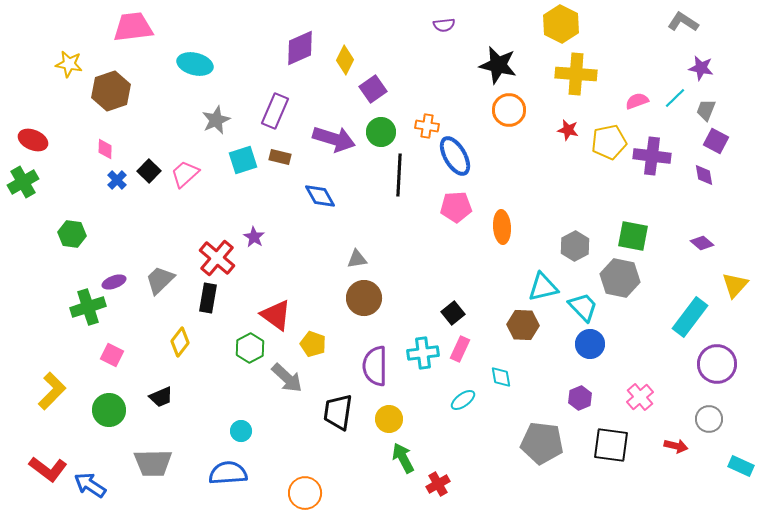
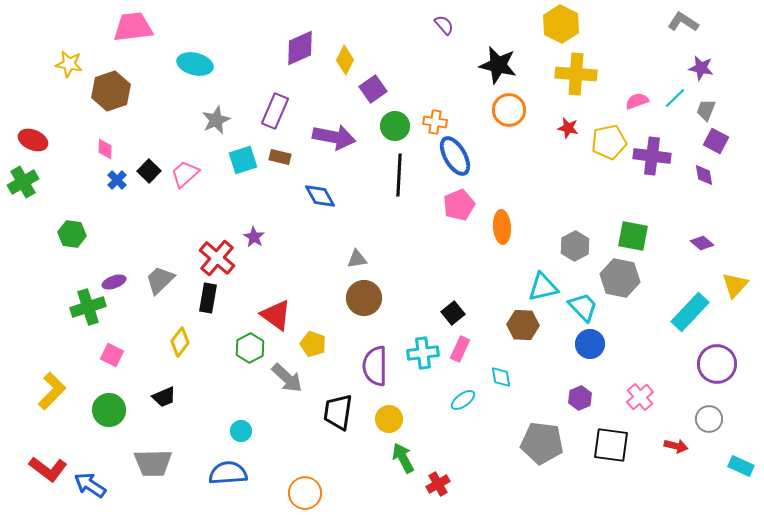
purple semicircle at (444, 25): rotated 125 degrees counterclockwise
orange cross at (427, 126): moved 8 px right, 4 px up
red star at (568, 130): moved 2 px up
green circle at (381, 132): moved 14 px right, 6 px up
purple arrow at (334, 139): moved 2 px up; rotated 6 degrees counterclockwise
pink pentagon at (456, 207): moved 3 px right, 2 px up; rotated 20 degrees counterclockwise
cyan rectangle at (690, 317): moved 5 px up; rotated 6 degrees clockwise
black trapezoid at (161, 397): moved 3 px right
